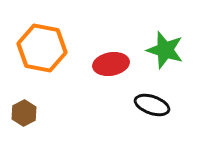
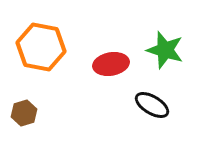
orange hexagon: moved 1 px left, 1 px up
black ellipse: rotated 12 degrees clockwise
brown hexagon: rotated 10 degrees clockwise
